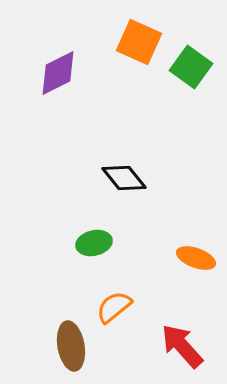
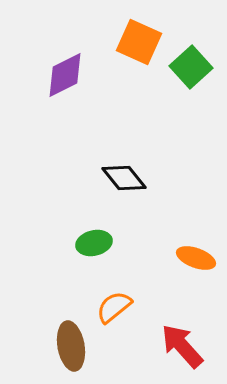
green square: rotated 12 degrees clockwise
purple diamond: moved 7 px right, 2 px down
